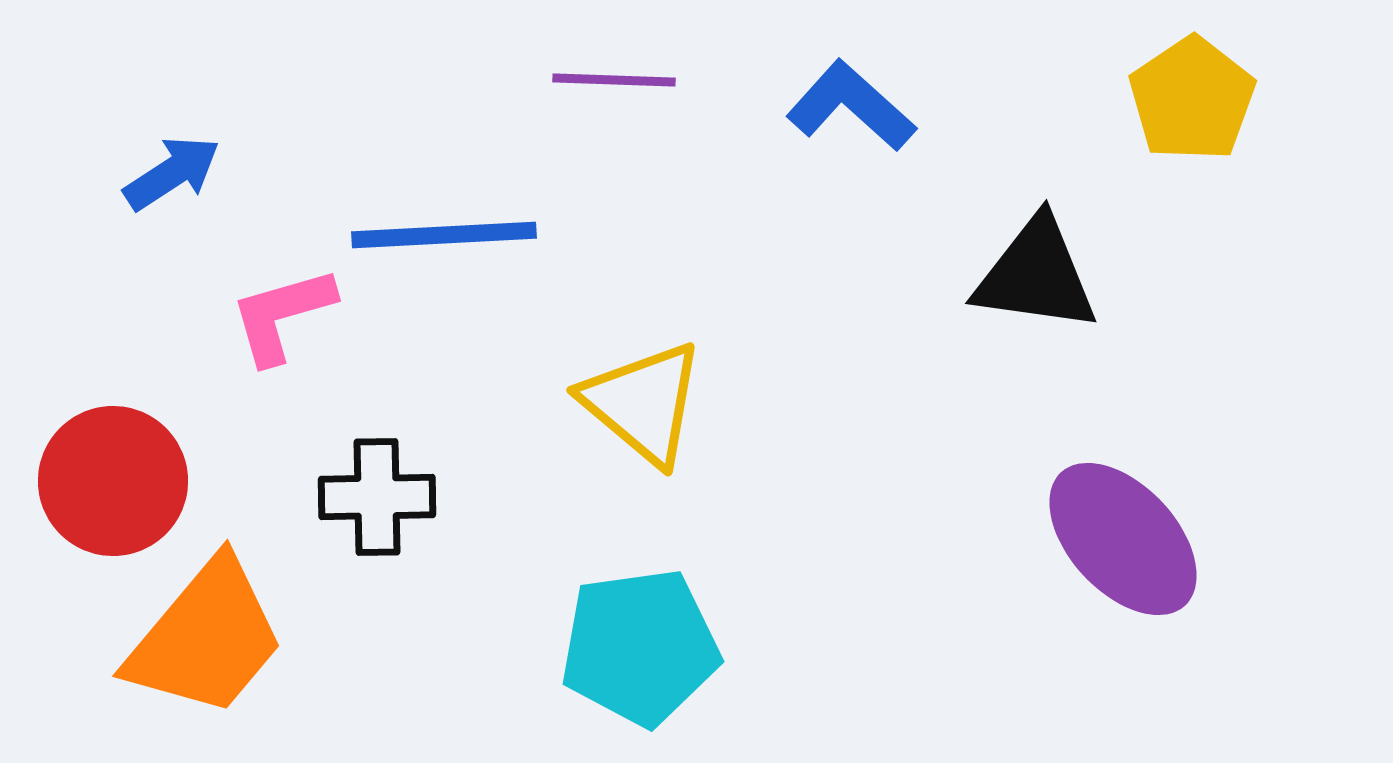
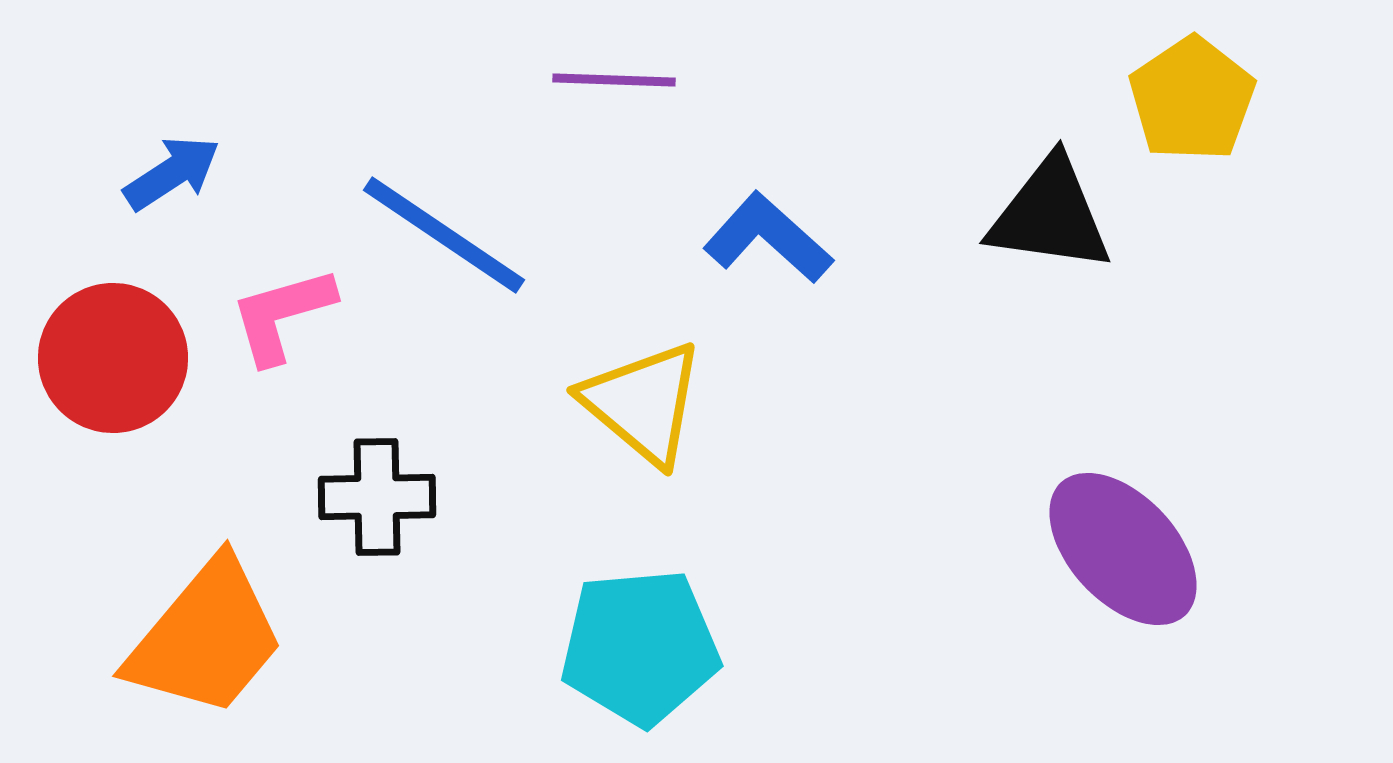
blue L-shape: moved 83 px left, 132 px down
blue line: rotated 37 degrees clockwise
black triangle: moved 14 px right, 60 px up
red circle: moved 123 px up
purple ellipse: moved 10 px down
cyan pentagon: rotated 3 degrees clockwise
